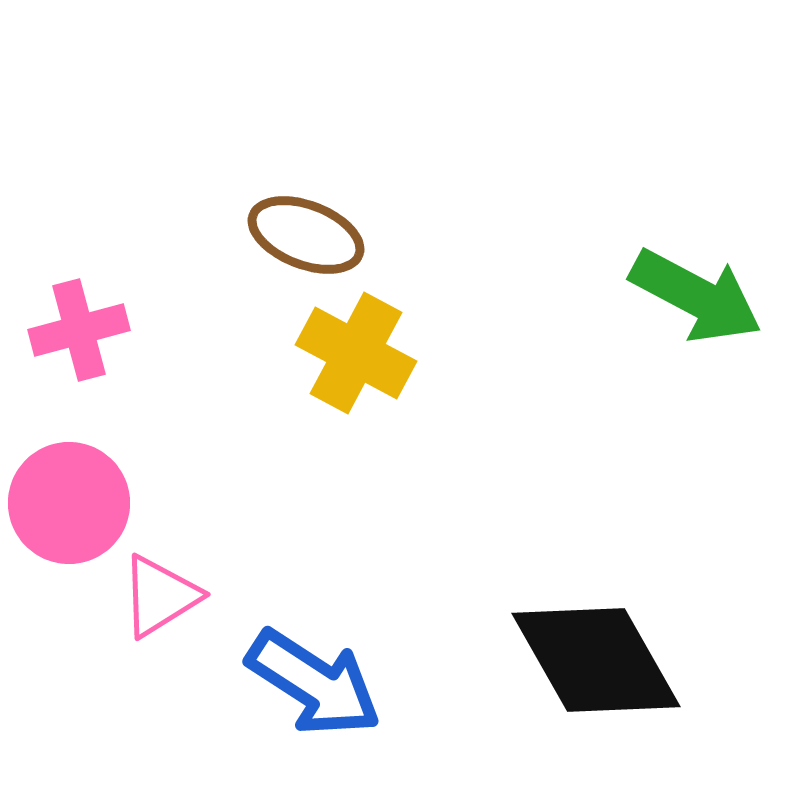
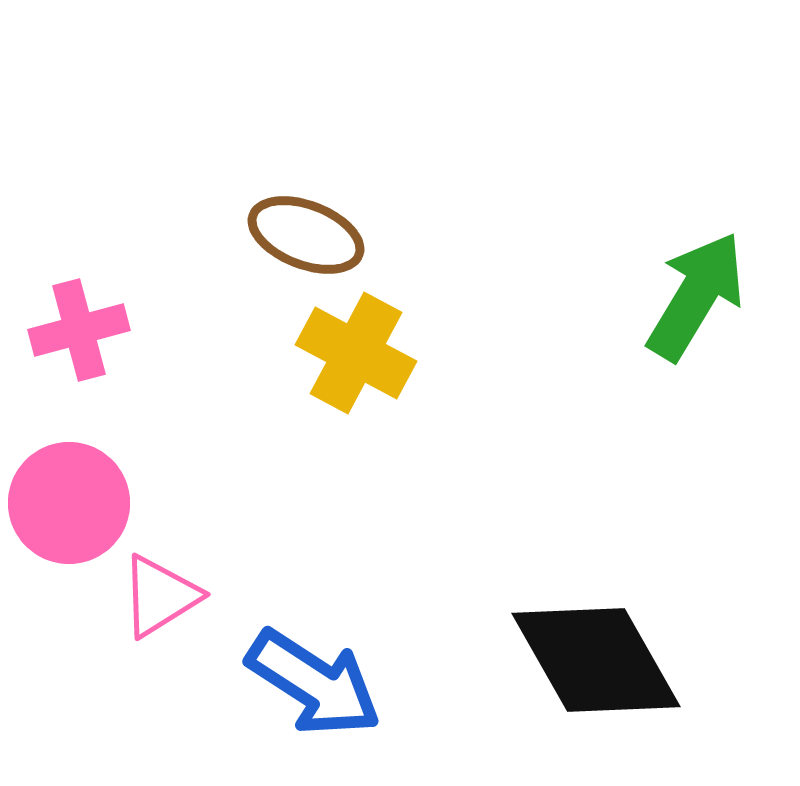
green arrow: rotated 87 degrees counterclockwise
